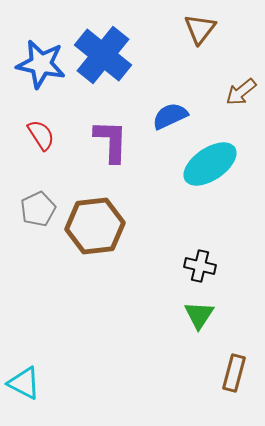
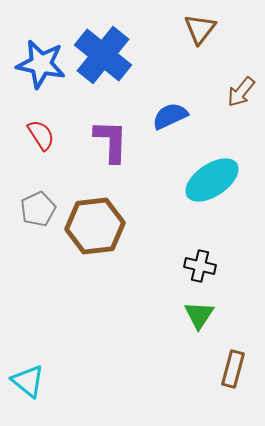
brown arrow: rotated 12 degrees counterclockwise
cyan ellipse: moved 2 px right, 16 px down
brown rectangle: moved 1 px left, 4 px up
cyan triangle: moved 4 px right, 2 px up; rotated 12 degrees clockwise
